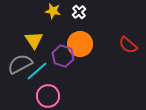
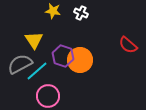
white cross: moved 2 px right, 1 px down; rotated 24 degrees counterclockwise
orange circle: moved 16 px down
